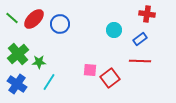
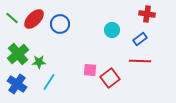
cyan circle: moved 2 px left
